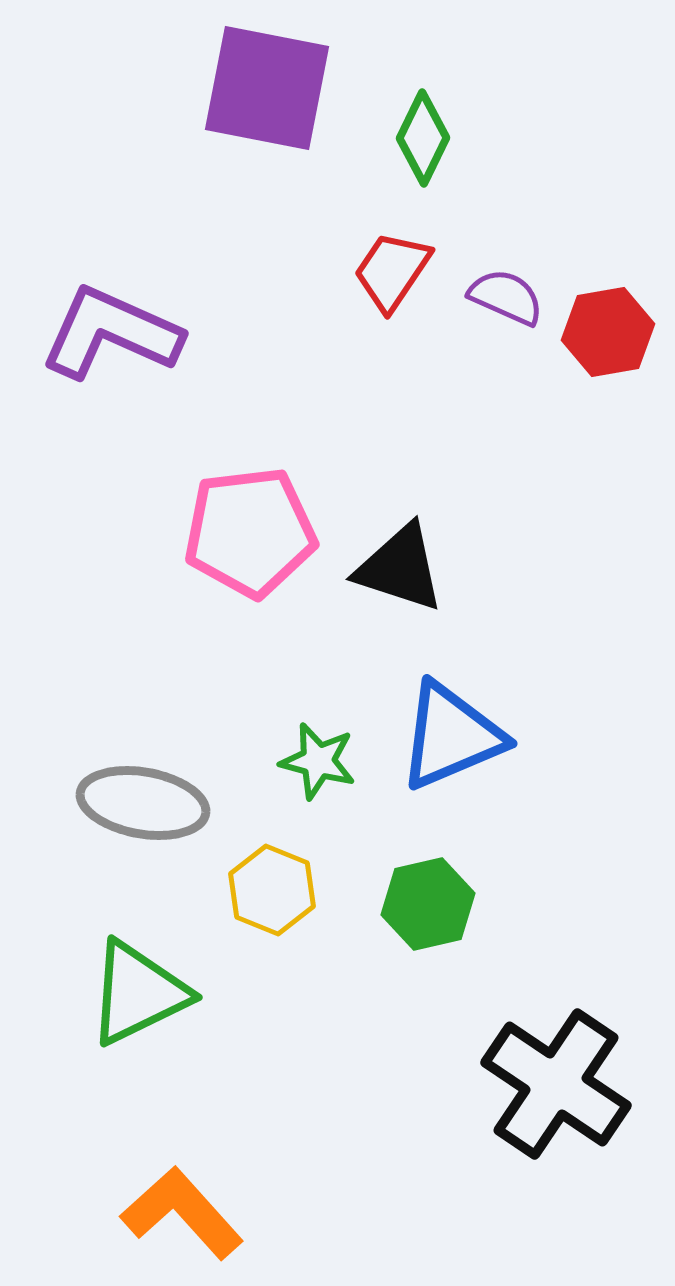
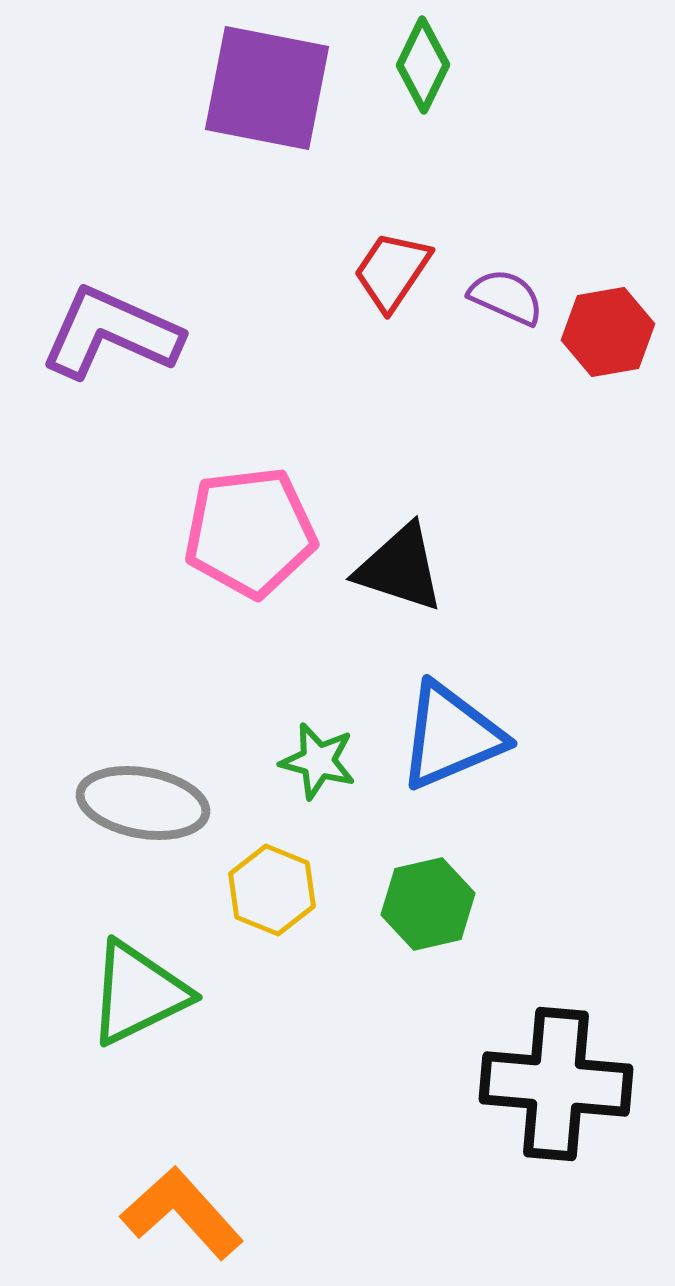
green diamond: moved 73 px up
black cross: rotated 29 degrees counterclockwise
